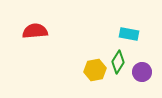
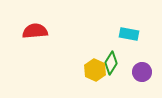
green diamond: moved 7 px left, 1 px down
yellow hexagon: rotated 25 degrees counterclockwise
